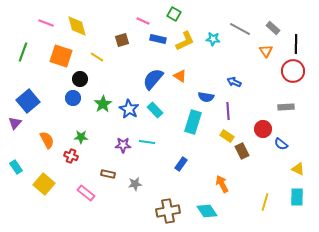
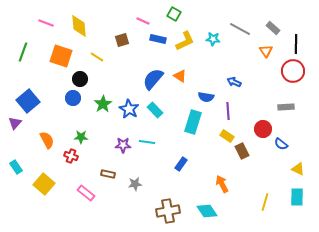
yellow diamond at (77, 26): moved 2 px right; rotated 10 degrees clockwise
